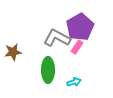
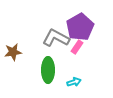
gray L-shape: moved 1 px left
